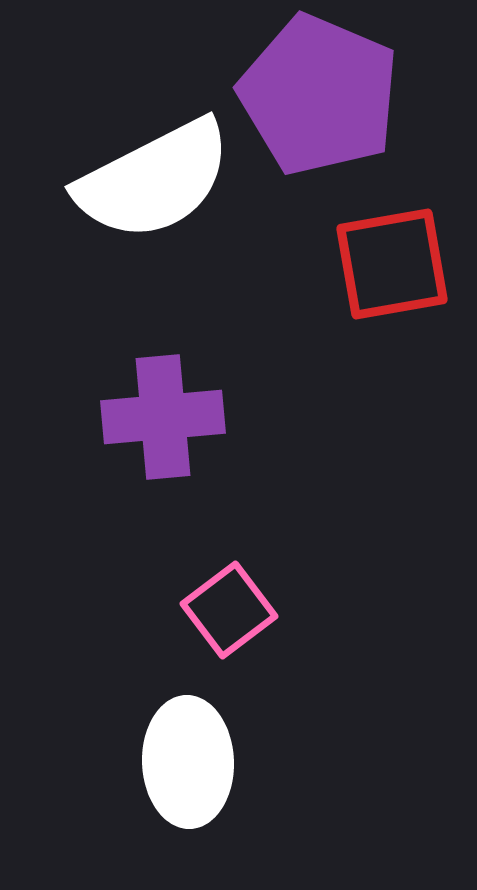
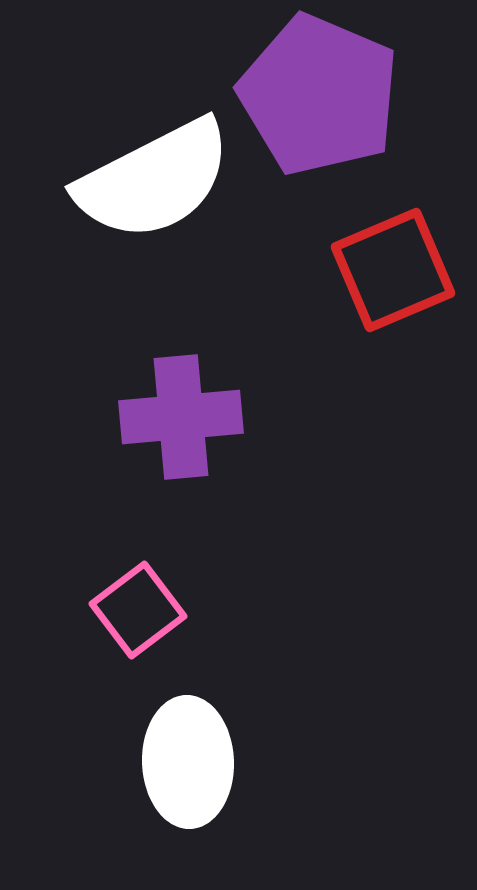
red square: moved 1 px right, 6 px down; rotated 13 degrees counterclockwise
purple cross: moved 18 px right
pink square: moved 91 px left
